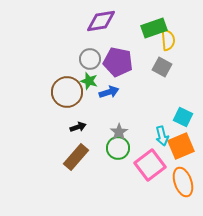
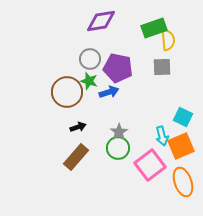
purple pentagon: moved 6 px down
gray square: rotated 30 degrees counterclockwise
